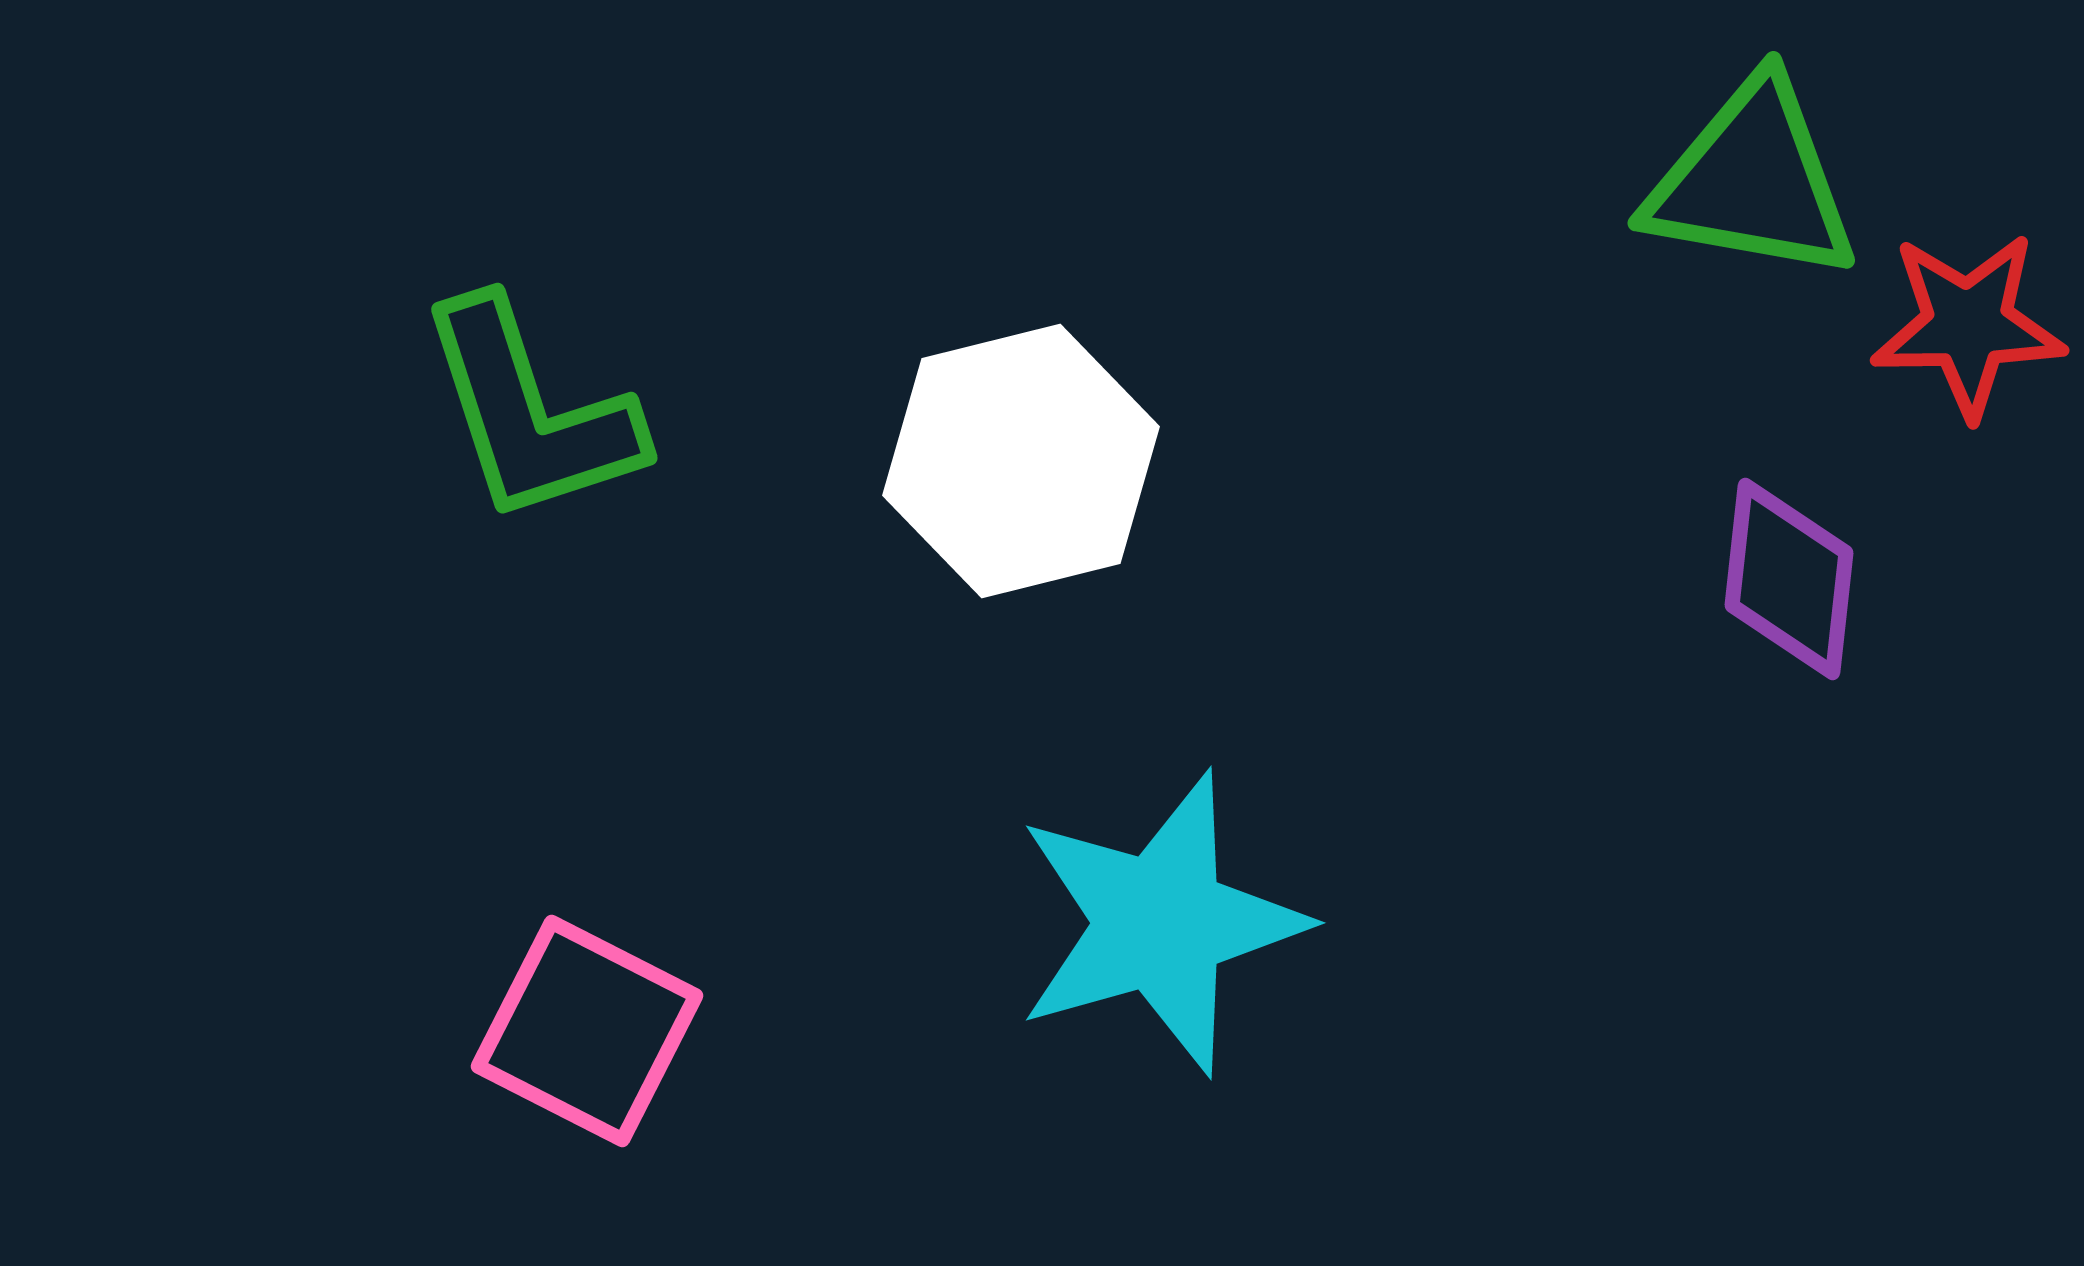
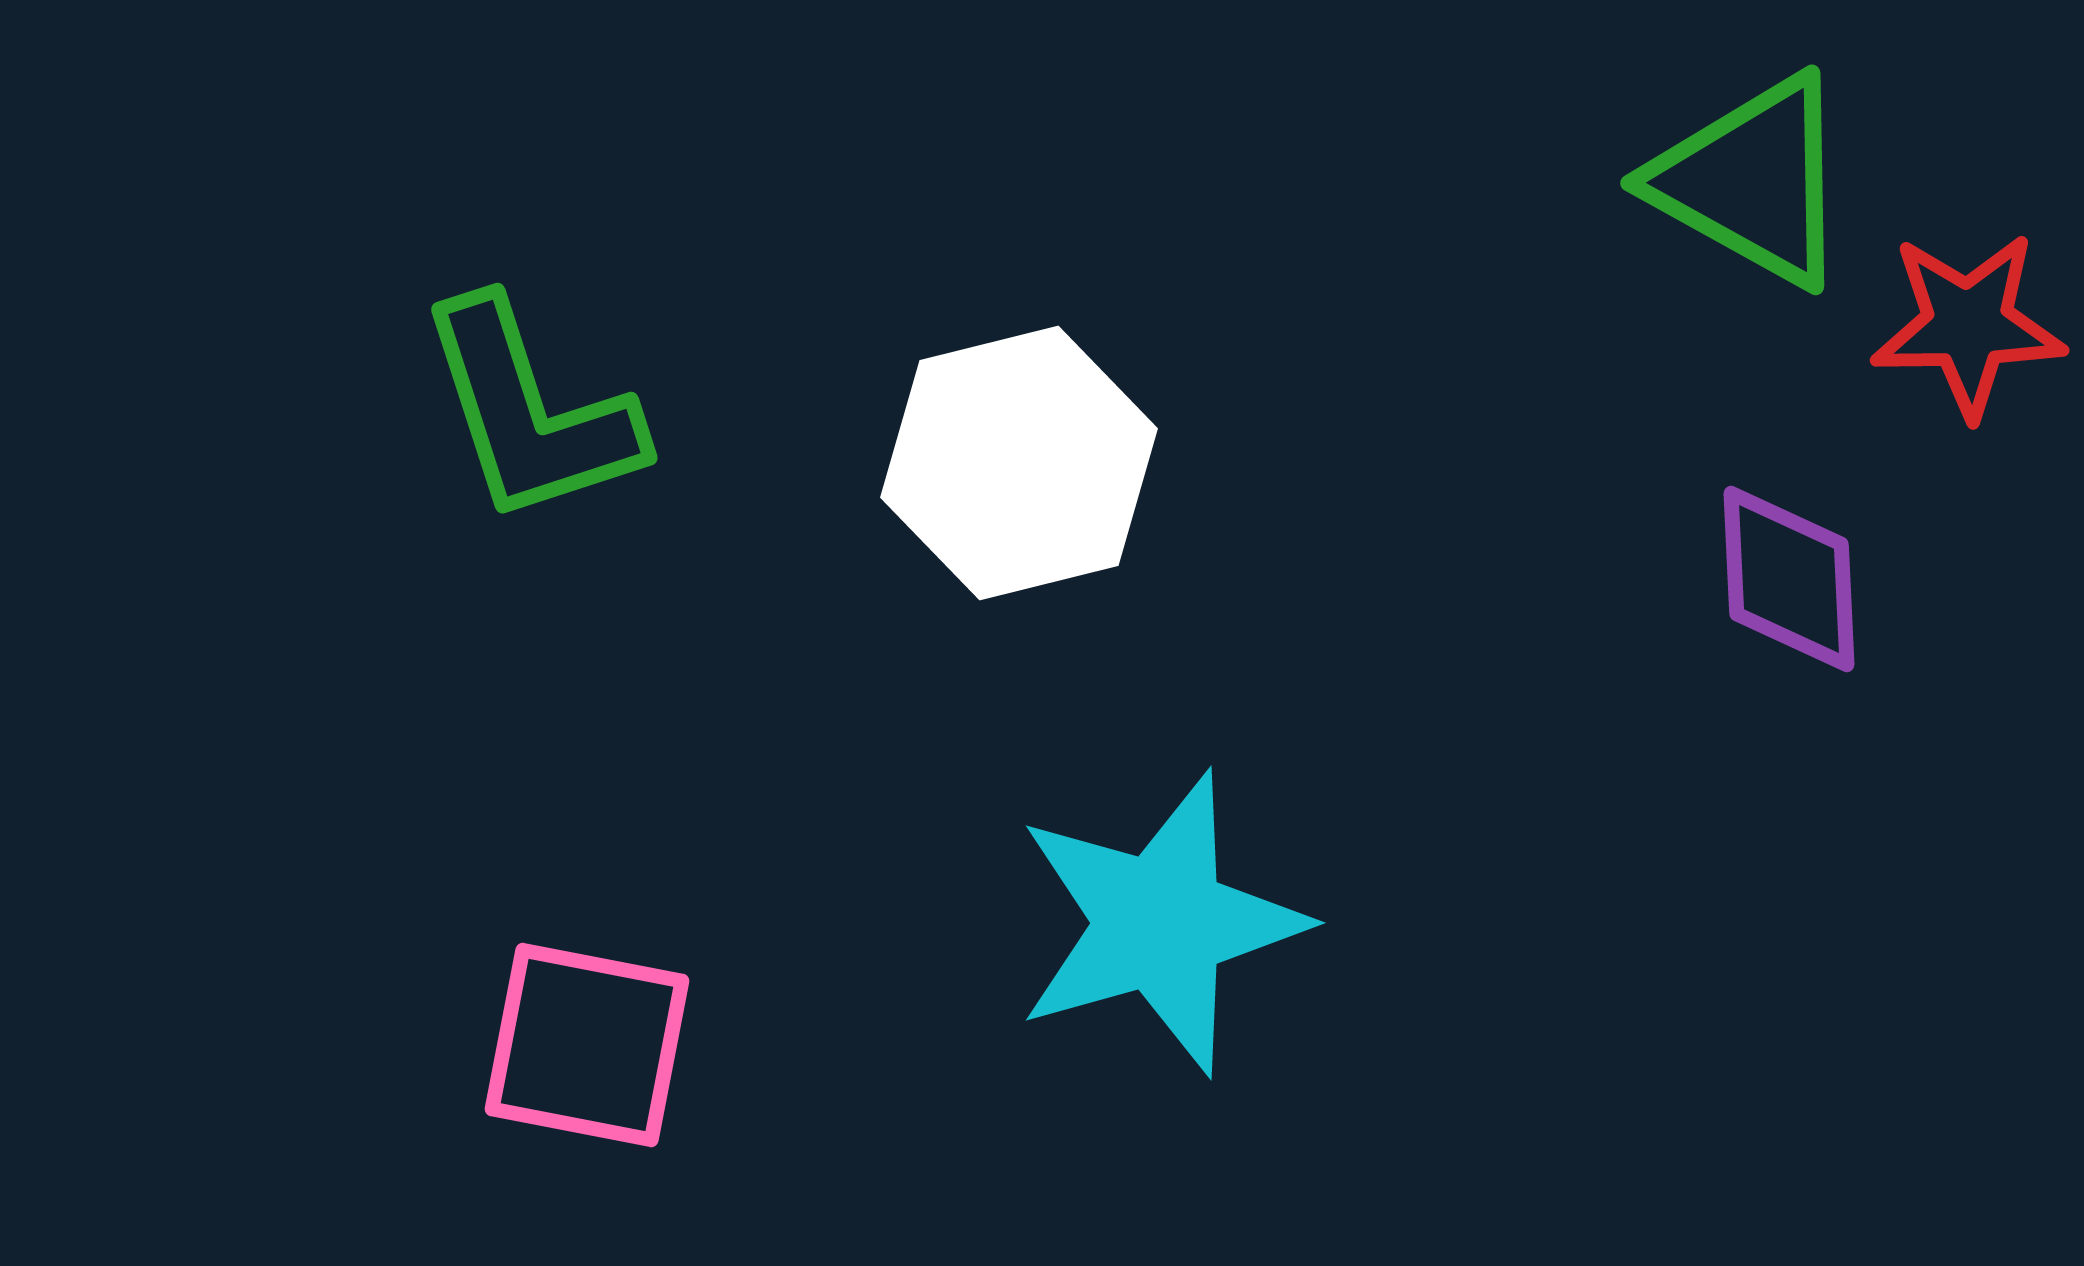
green triangle: rotated 19 degrees clockwise
white hexagon: moved 2 px left, 2 px down
purple diamond: rotated 9 degrees counterclockwise
pink square: moved 14 px down; rotated 16 degrees counterclockwise
